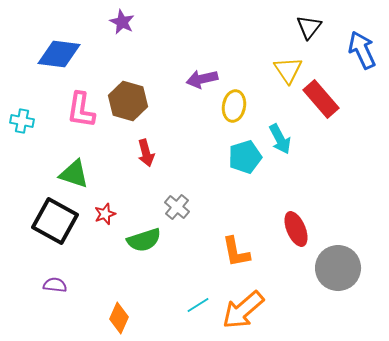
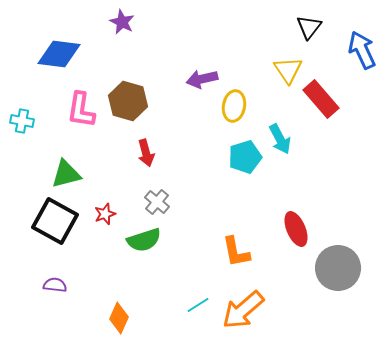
green triangle: moved 8 px left; rotated 32 degrees counterclockwise
gray cross: moved 20 px left, 5 px up
